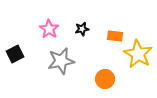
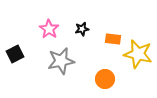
orange rectangle: moved 2 px left, 3 px down
yellow star: rotated 16 degrees counterclockwise
